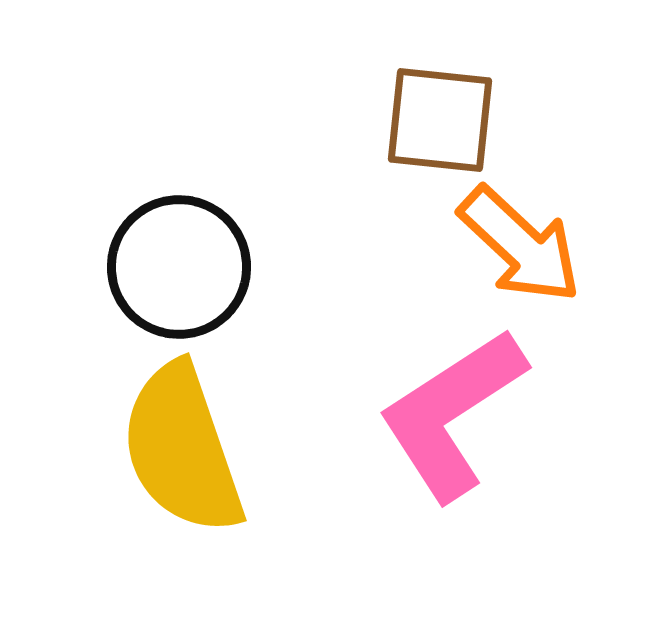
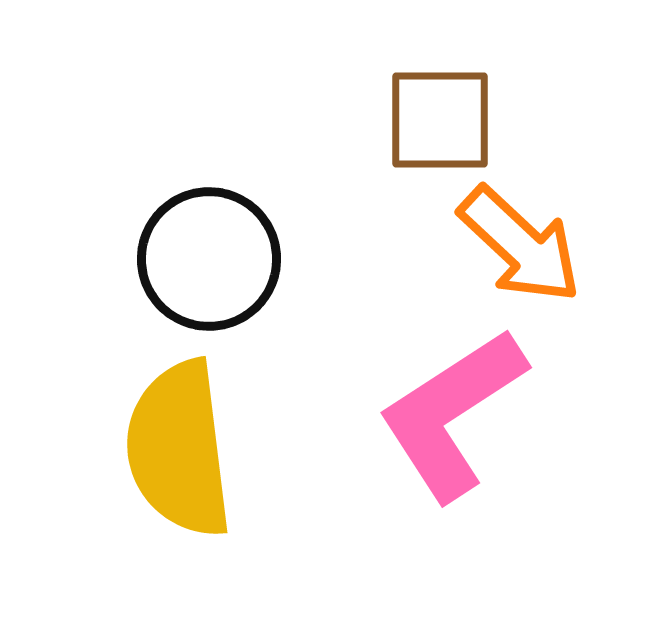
brown square: rotated 6 degrees counterclockwise
black circle: moved 30 px right, 8 px up
yellow semicircle: moved 3 px left; rotated 12 degrees clockwise
